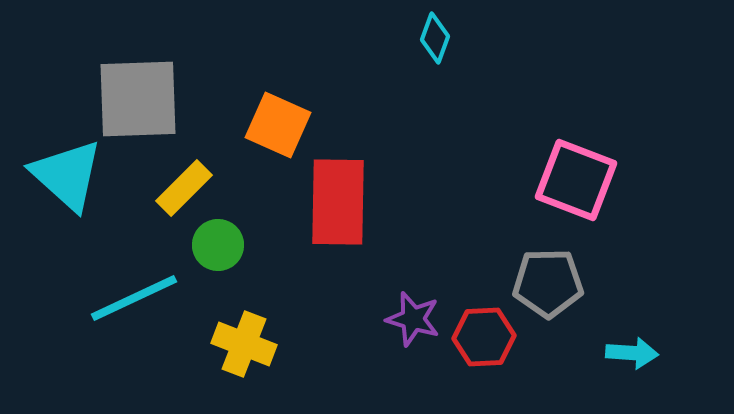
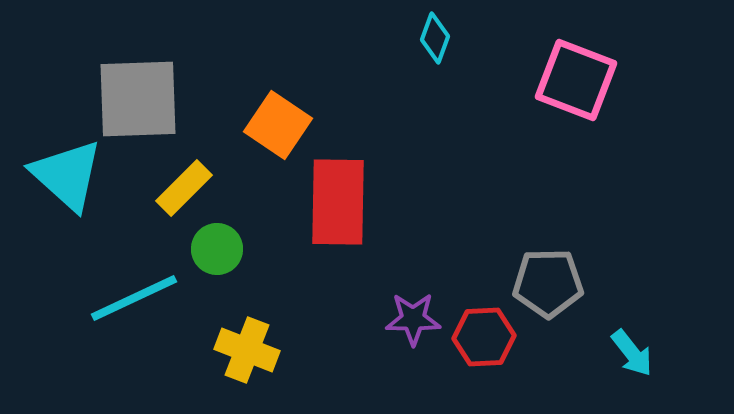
orange square: rotated 10 degrees clockwise
pink square: moved 100 px up
green circle: moved 1 px left, 4 px down
purple star: rotated 16 degrees counterclockwise
yellow cross: moved 3 px right, 6 px down
cyan arrow: rotated 48 degrees clockwise
